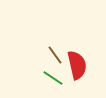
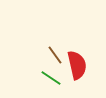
green line: moved 2 px left
